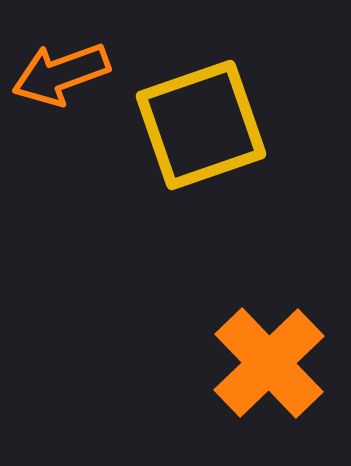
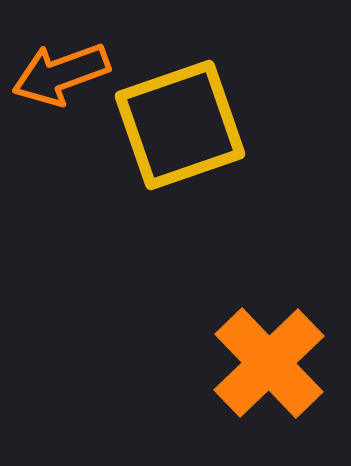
yellow square: moved 21 px left
